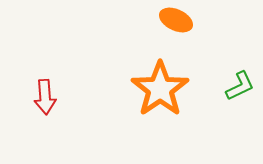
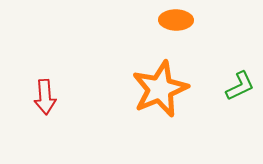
orange ellipse: rotated 24 degrees counterclockwise
orange star: rotated 12 degrees clockwise
